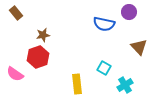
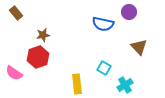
blue semicircle: moved 1 px left
pink semicircle: moved 1 px left, 1 px up
